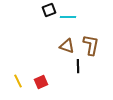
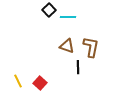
black square: rotated 24 degrees counterclockwise
brown L-shape: moved 2 px down
black line: moved 1 px down
red square: moved 1 px left, 1 px down; rotated 24 degrees counterclockwise
